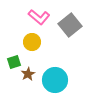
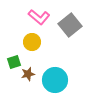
brown star: rotated 16 degrees clockwise
